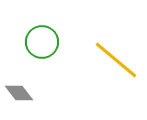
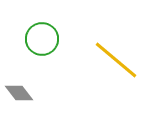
green circle: moved 3 px up
